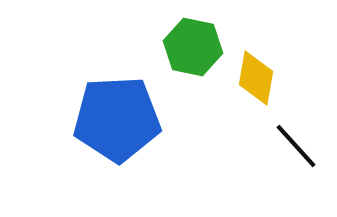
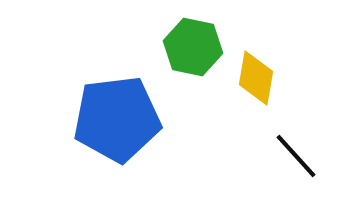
blue pentagon: rotated 4 degrees counterclockwise
black line: moved 10 px down
